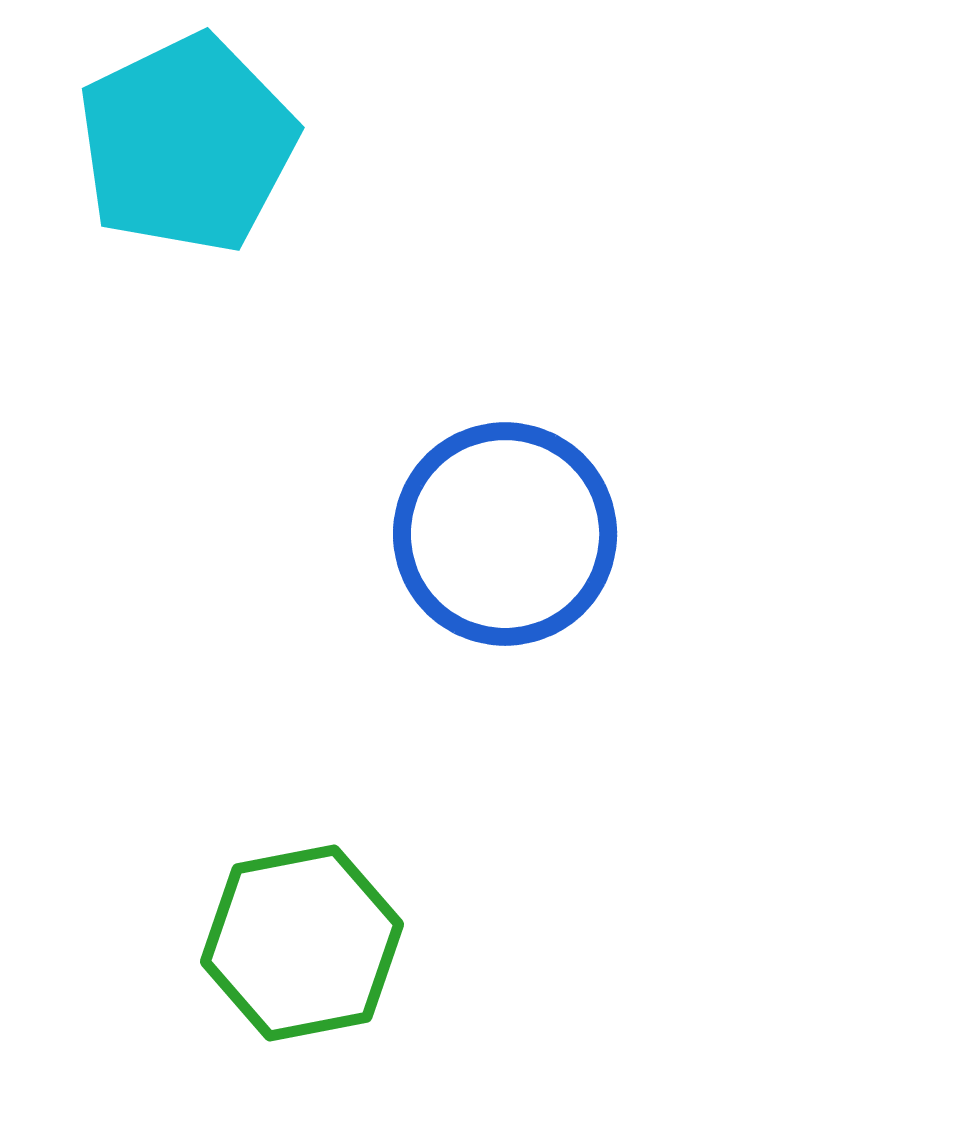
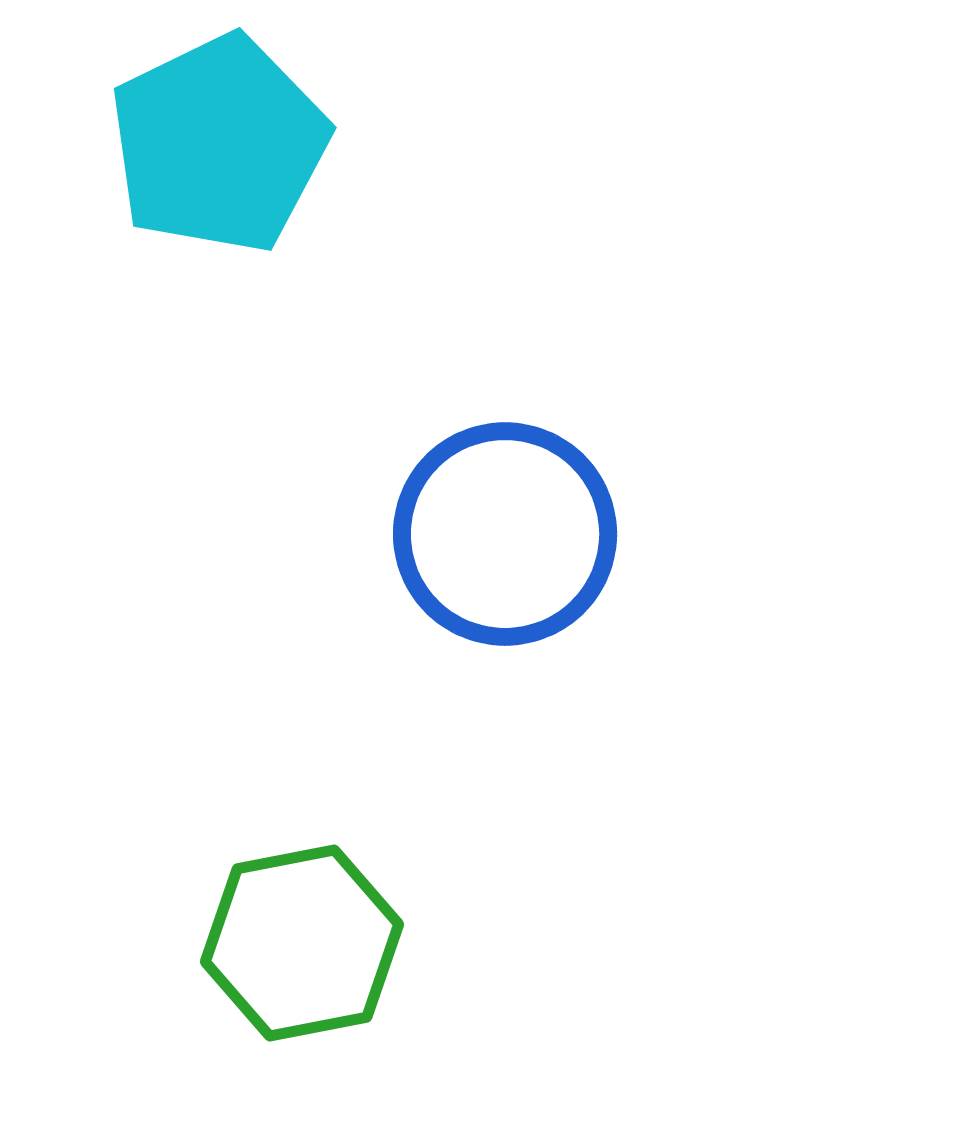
cyan pentagon: moved 32 px right
